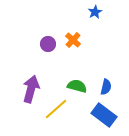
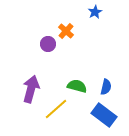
orange cross: moved 7 px left, 9 px up
